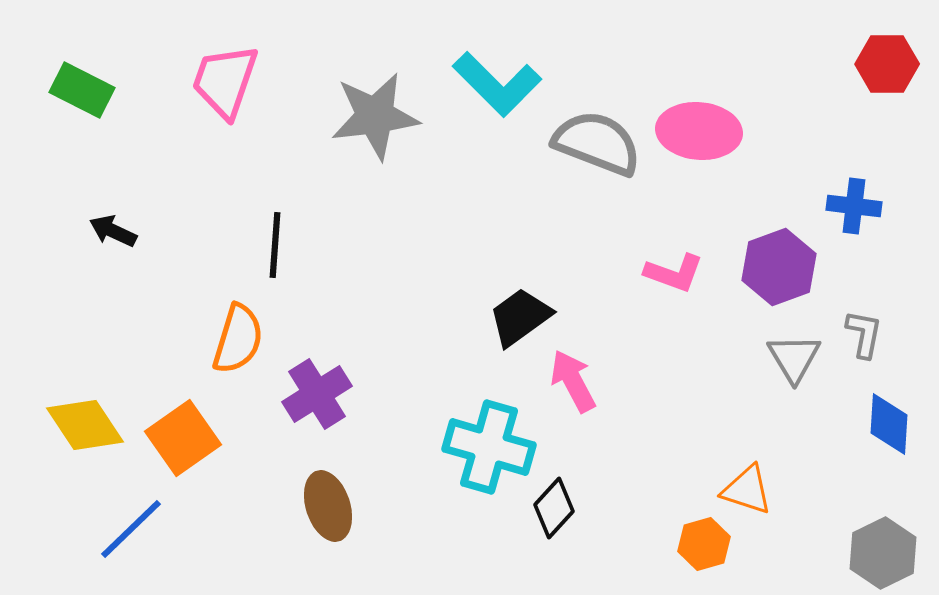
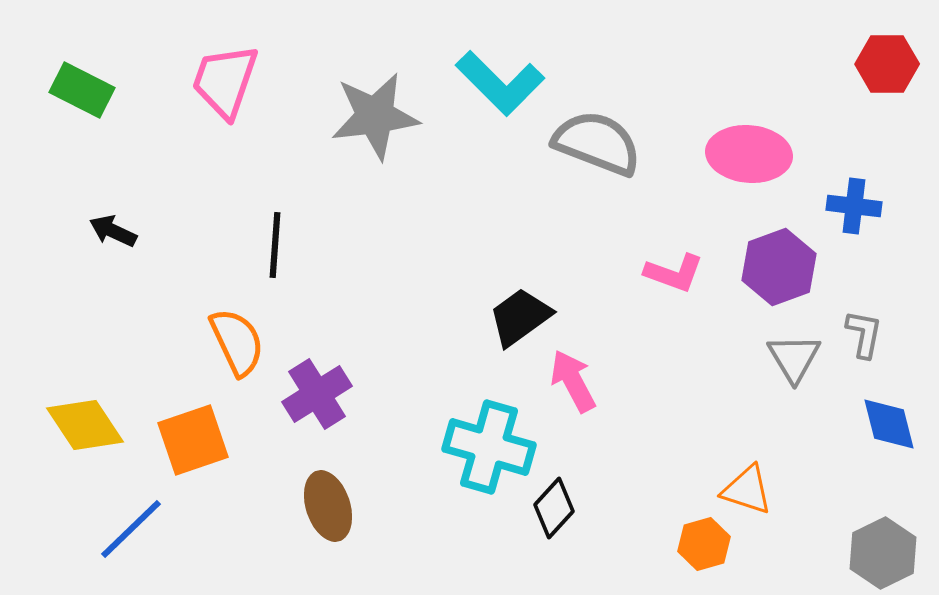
cyan L-shape: moved 3 px right, 1 px up
pink ellipse: moved 50 px right, 23 px down
orange semicircle: moved 1 px left, 3 px down; rotated 42 degrees counterclockwise
blue diamond: rotated 18 degrees counterclockwise
orange square: moved 10 px right, 2 px down; rotated 16 degrees clockwise
